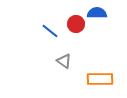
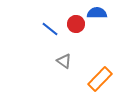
blue line: moved 2 px up
orange rectangle: rotated 45 degrees counterclockwise
